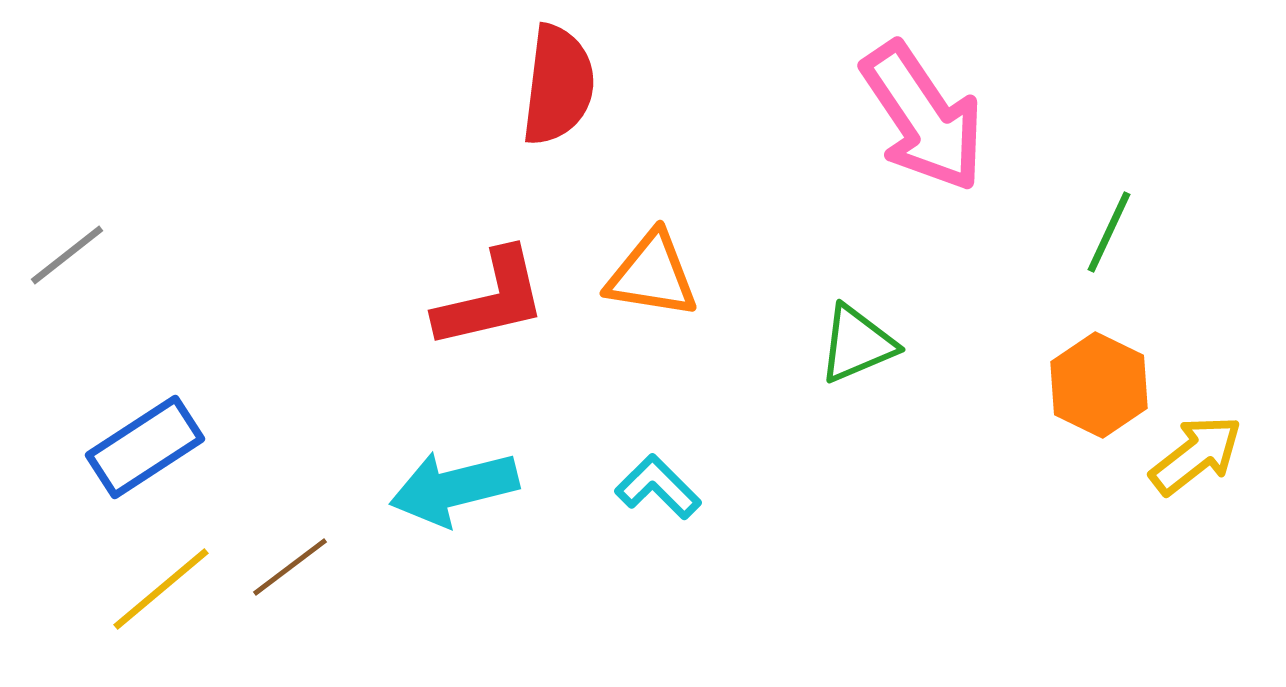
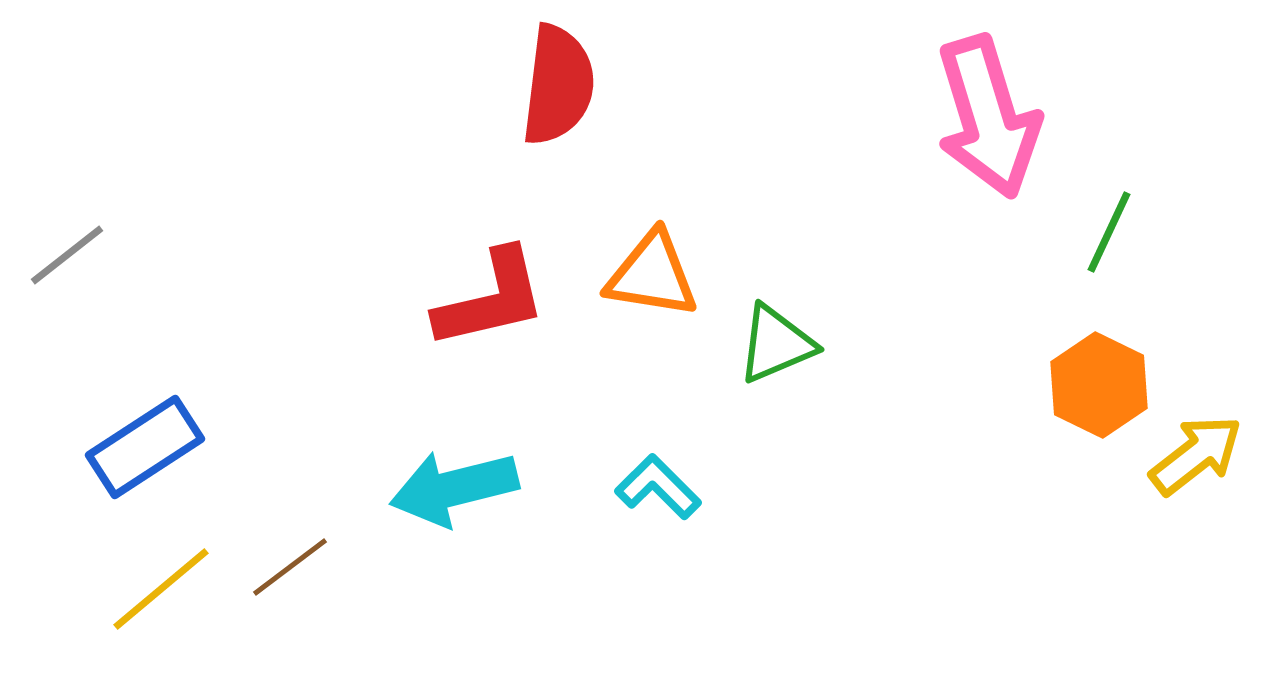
pink arrow: moved 65 px right; rotated 17 degrees clockwise
green triangle: moved 81 px left
